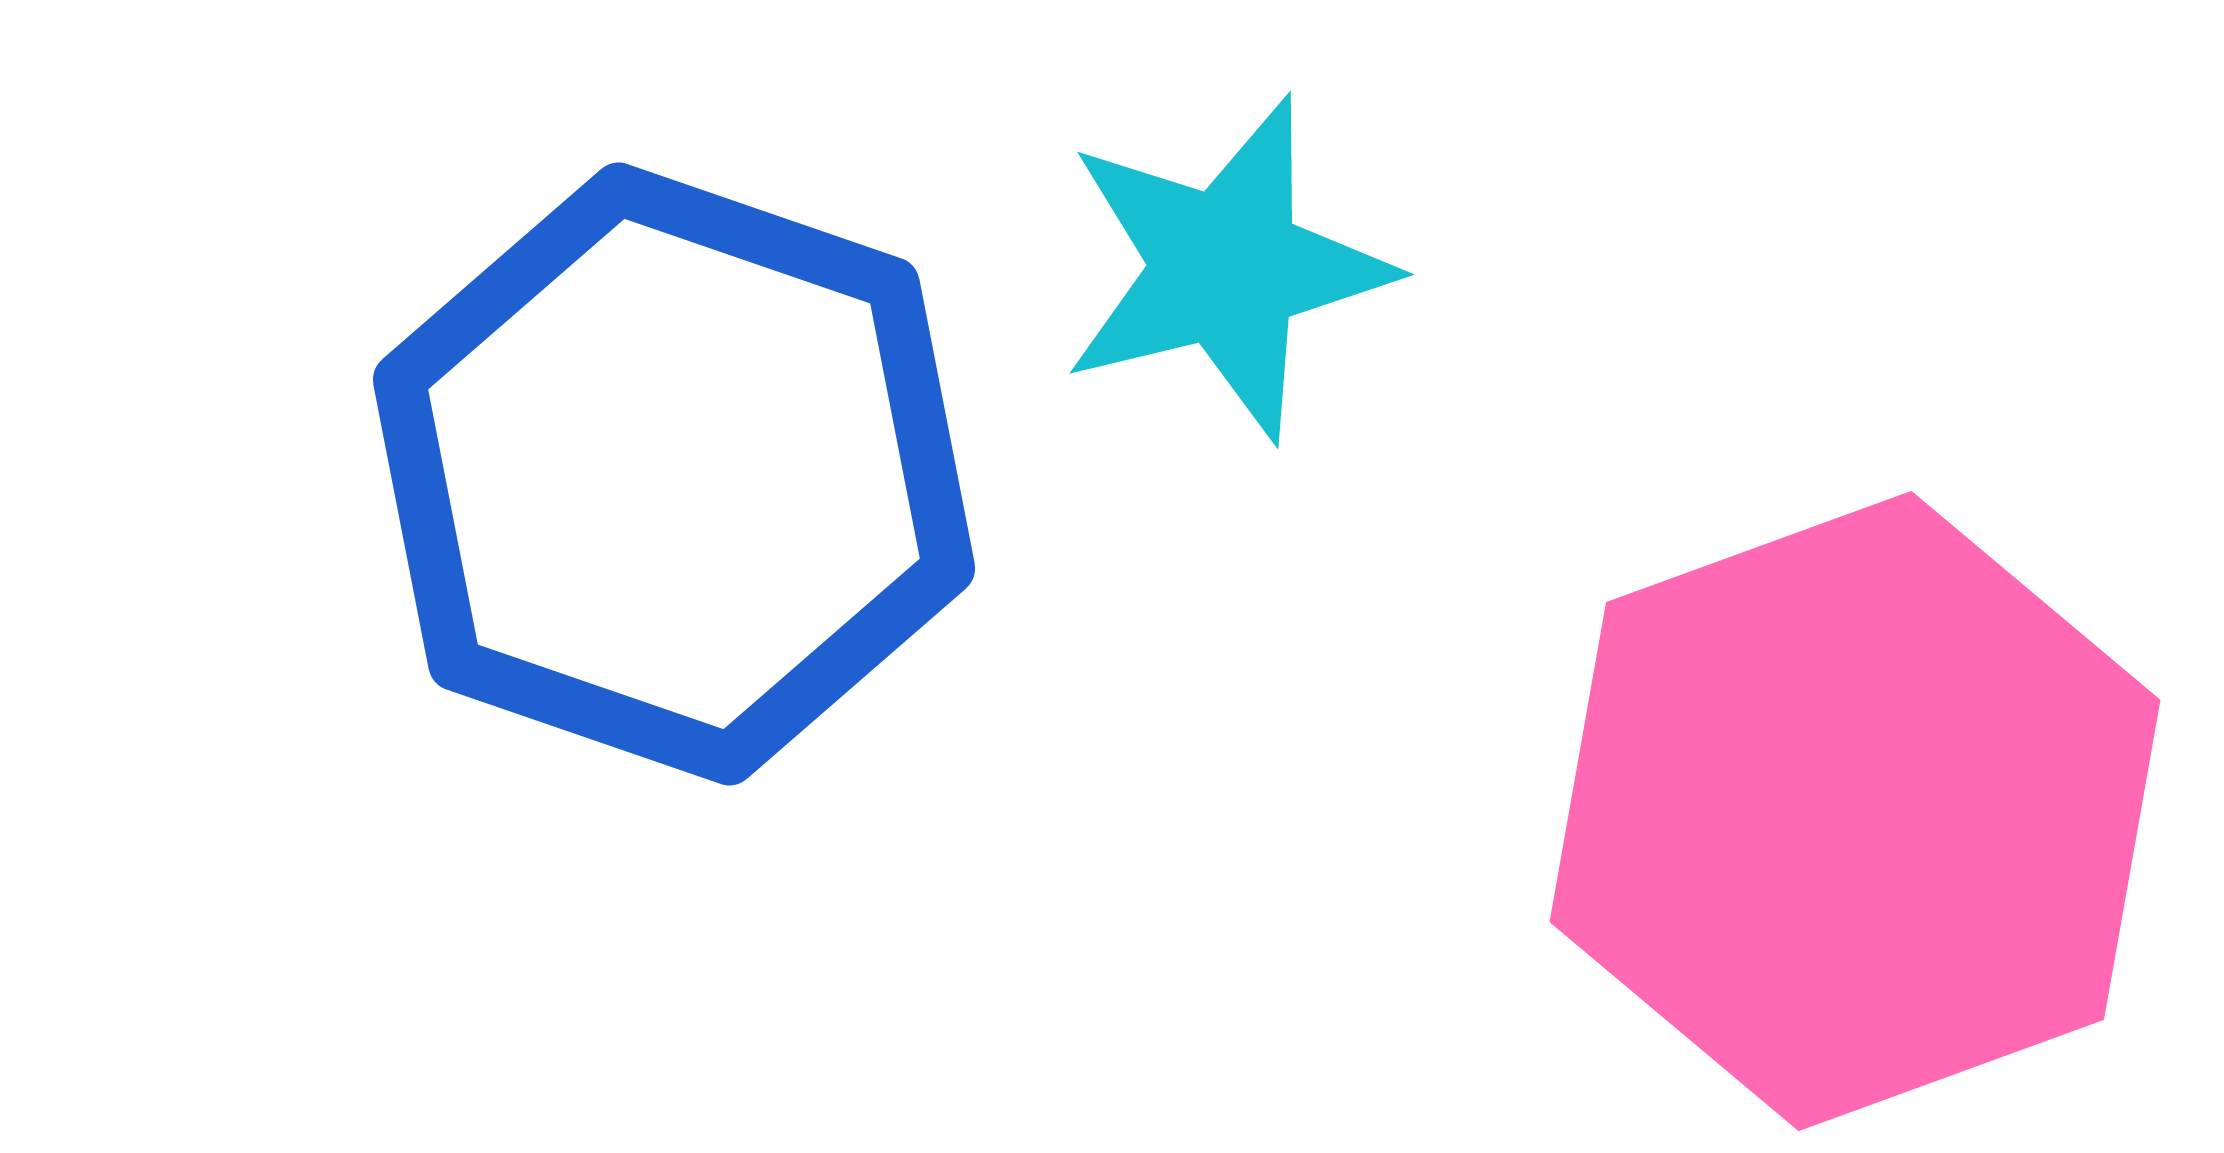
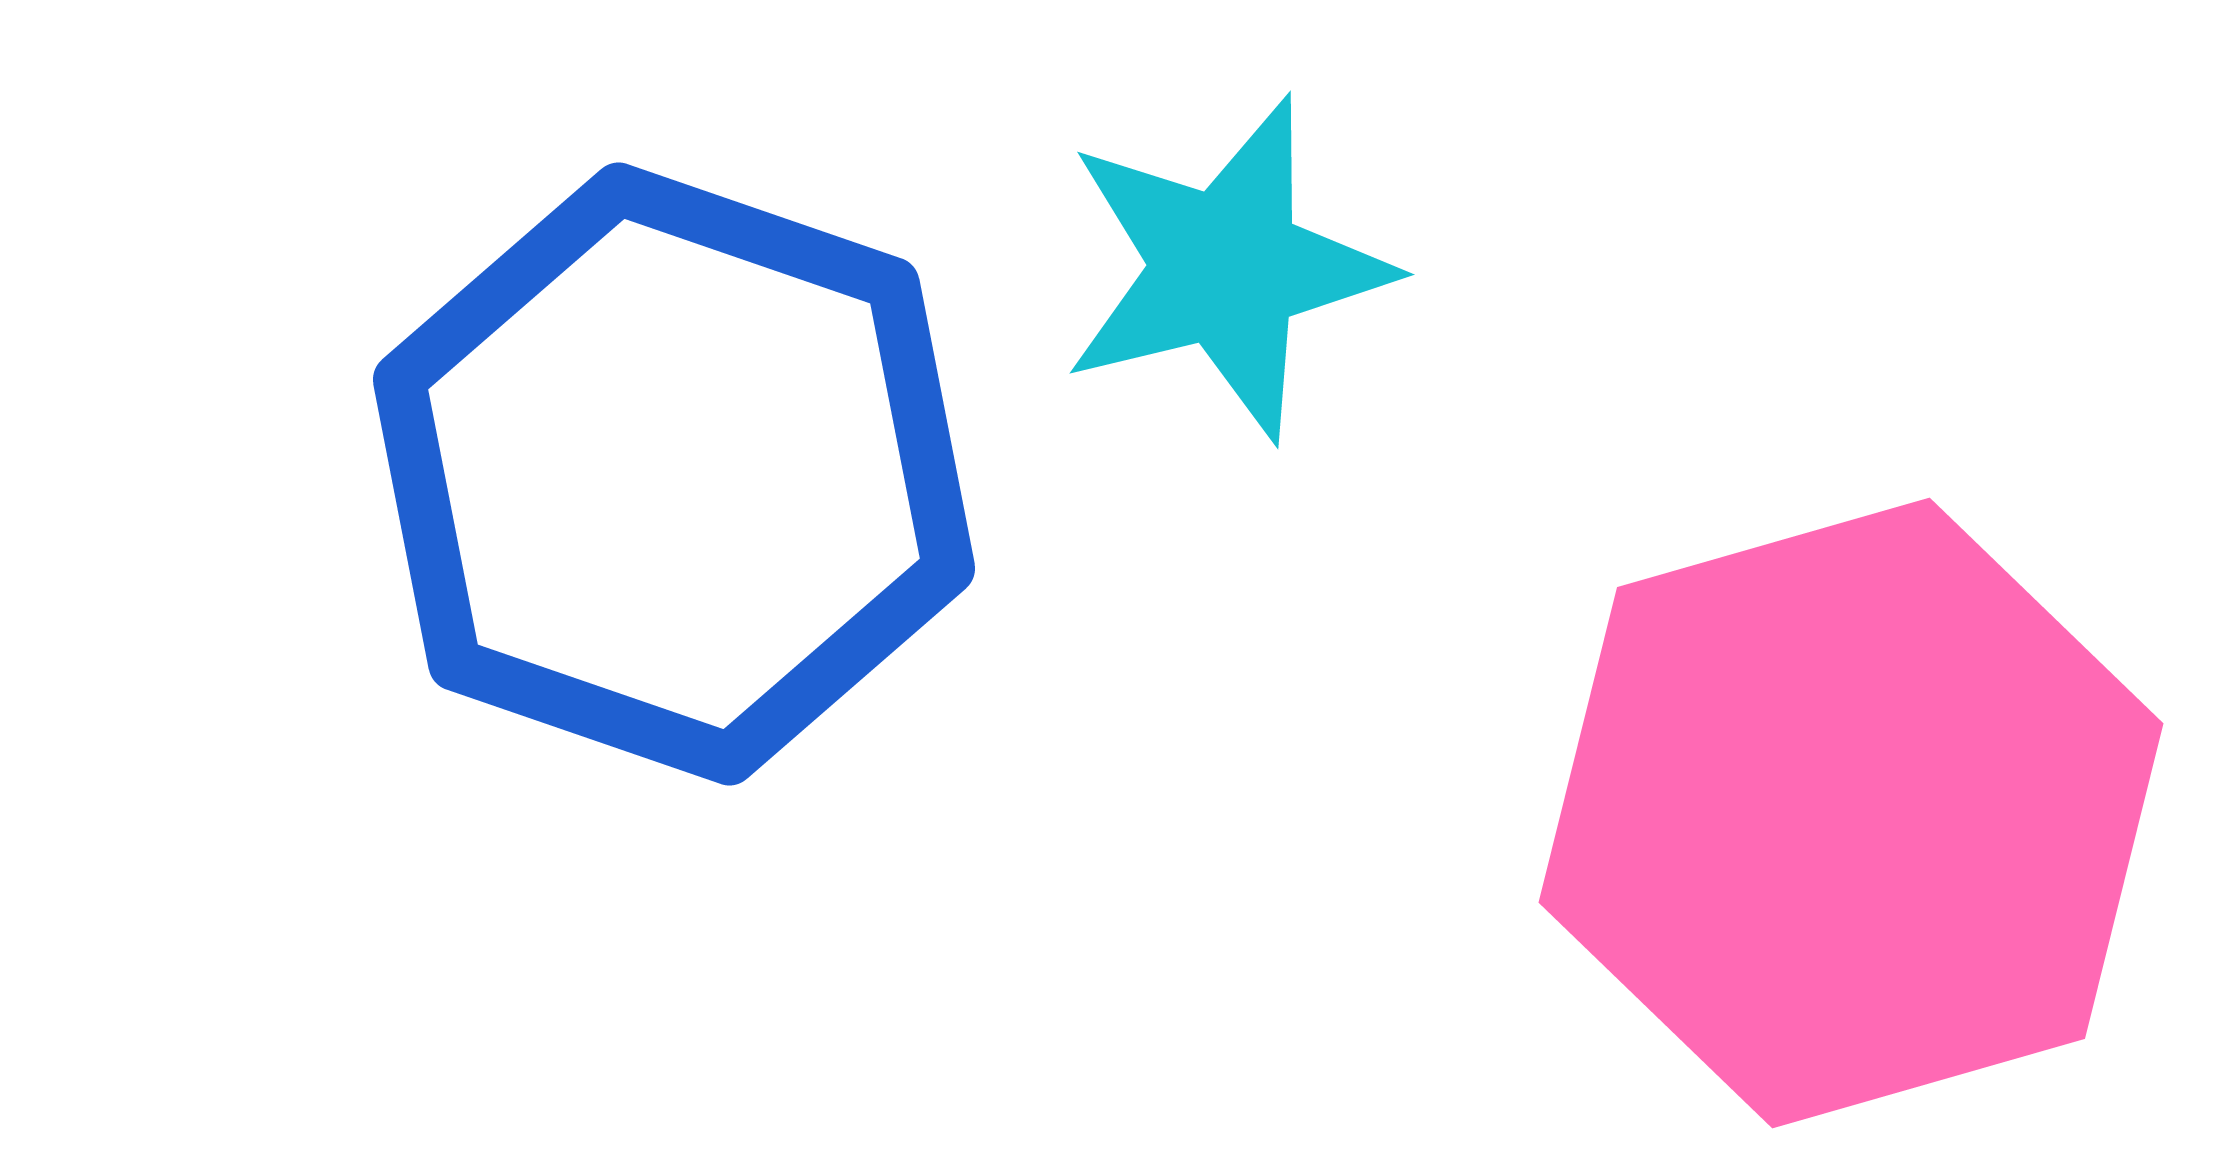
pink hexagon: moved 4 px left, 2 px down; rotated 4 degrees clockwise
